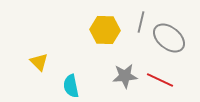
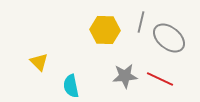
red line: moved 1 px up
